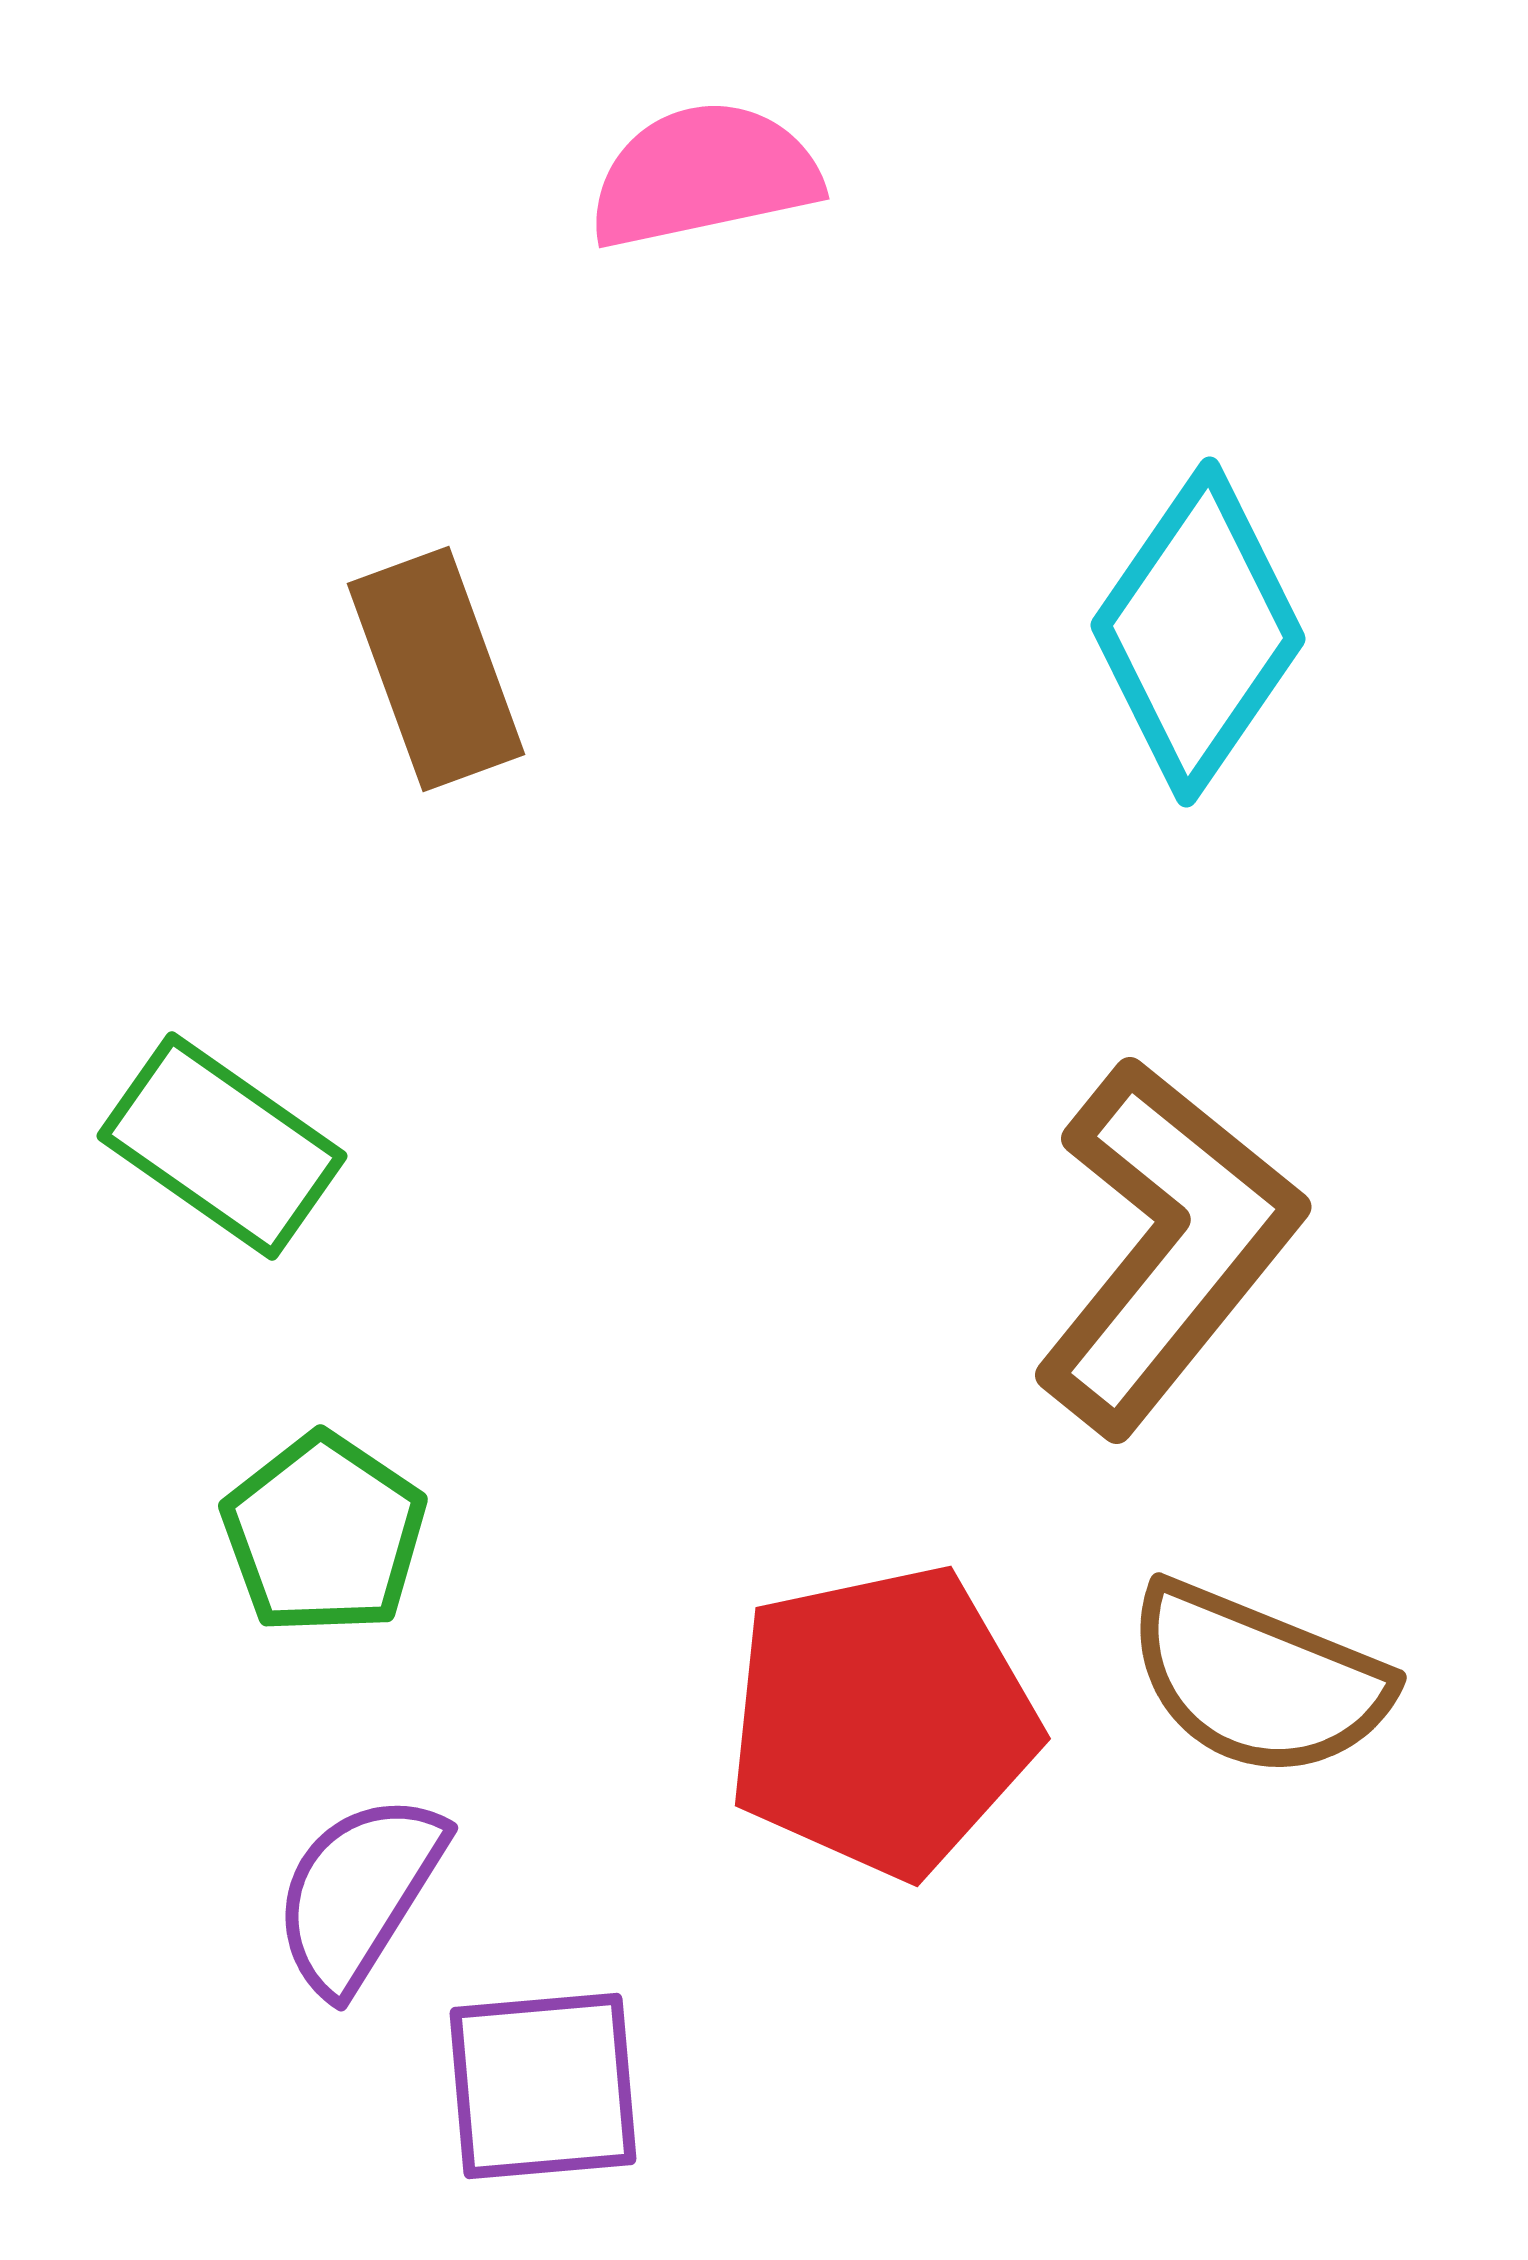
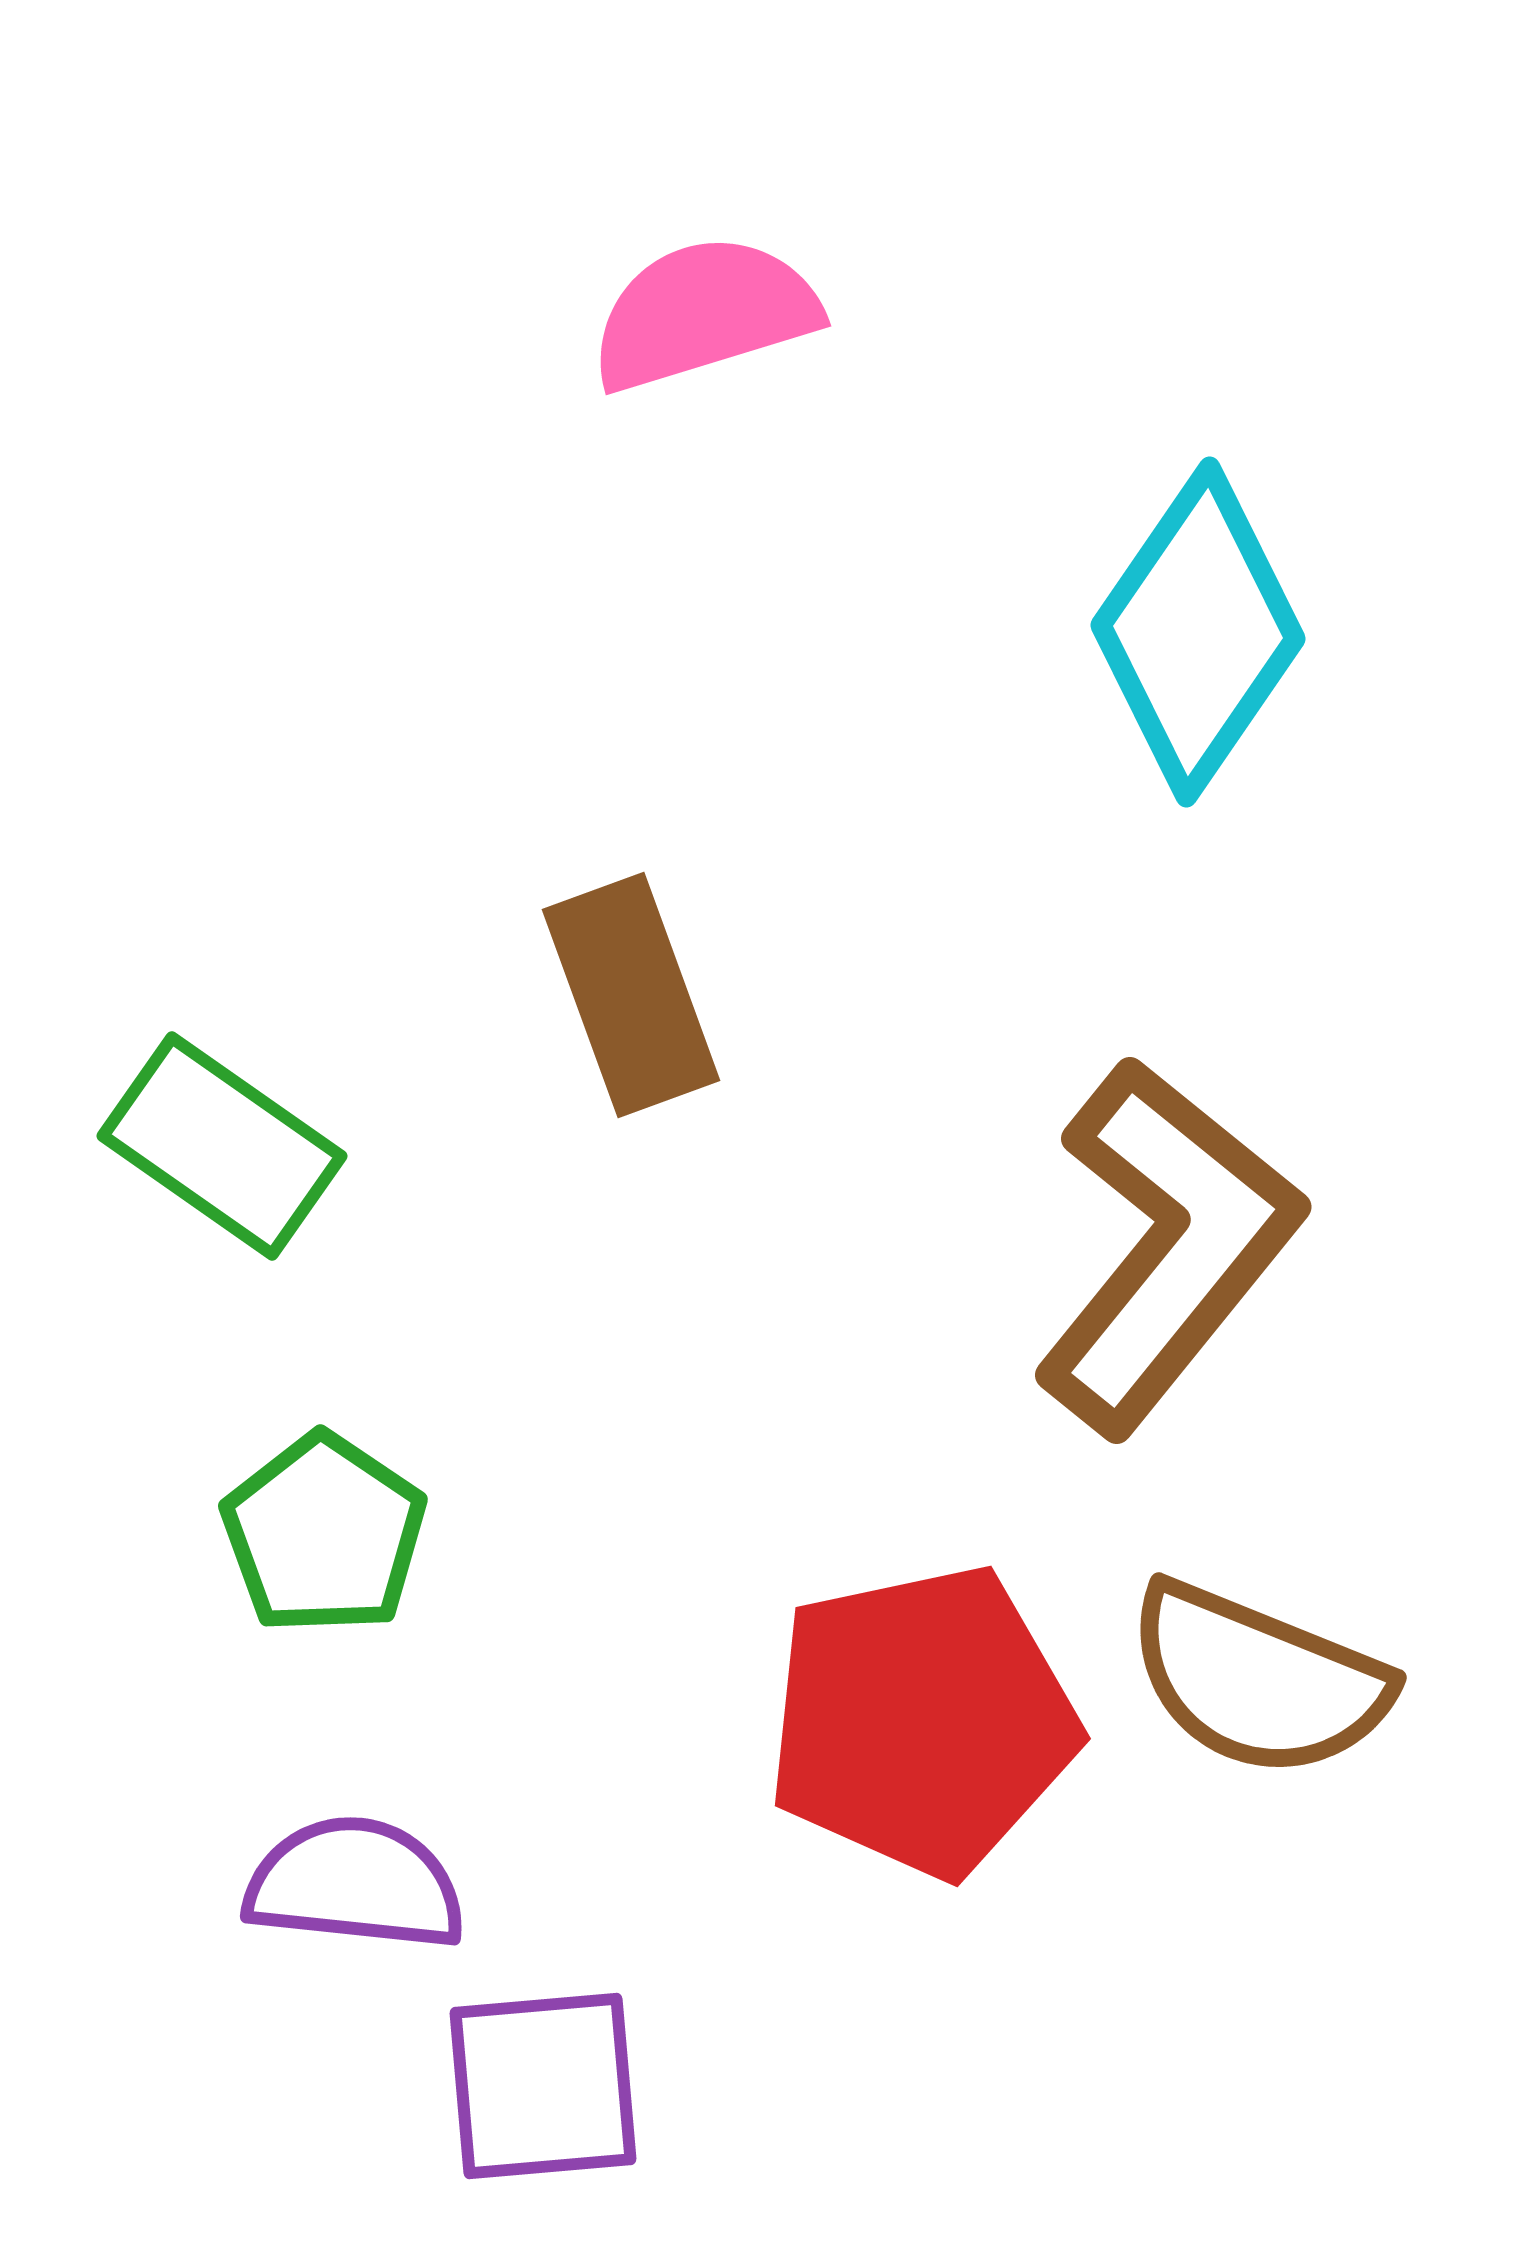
pink semicircle: moved 138 px down; rotated 5 degrees counterclockwise
brown rectangle: moved 195 px right, 326 px down
red pentagon: moved 40 px right
purple semicircle: moved 4 px left, 9 px up; rotated 64 degrees clockwise
